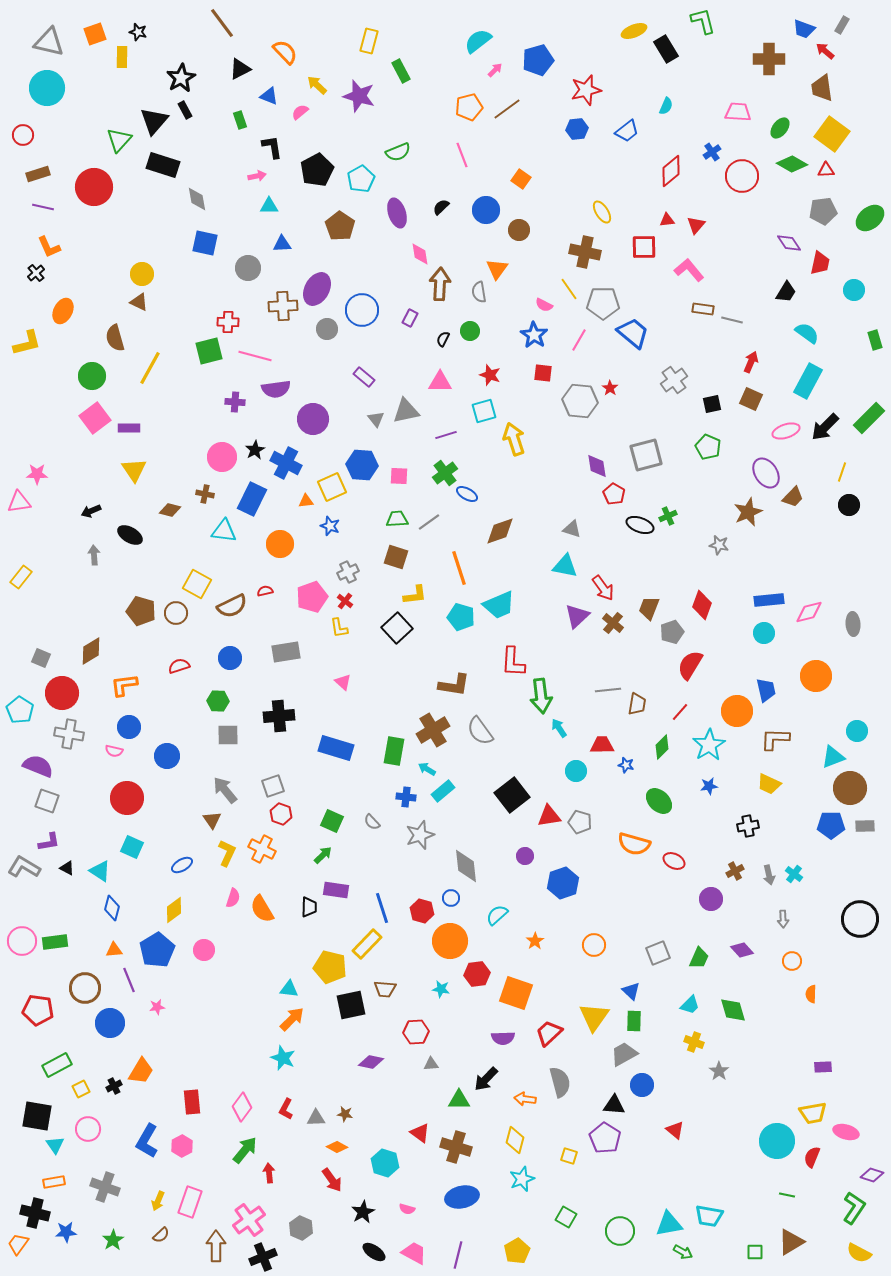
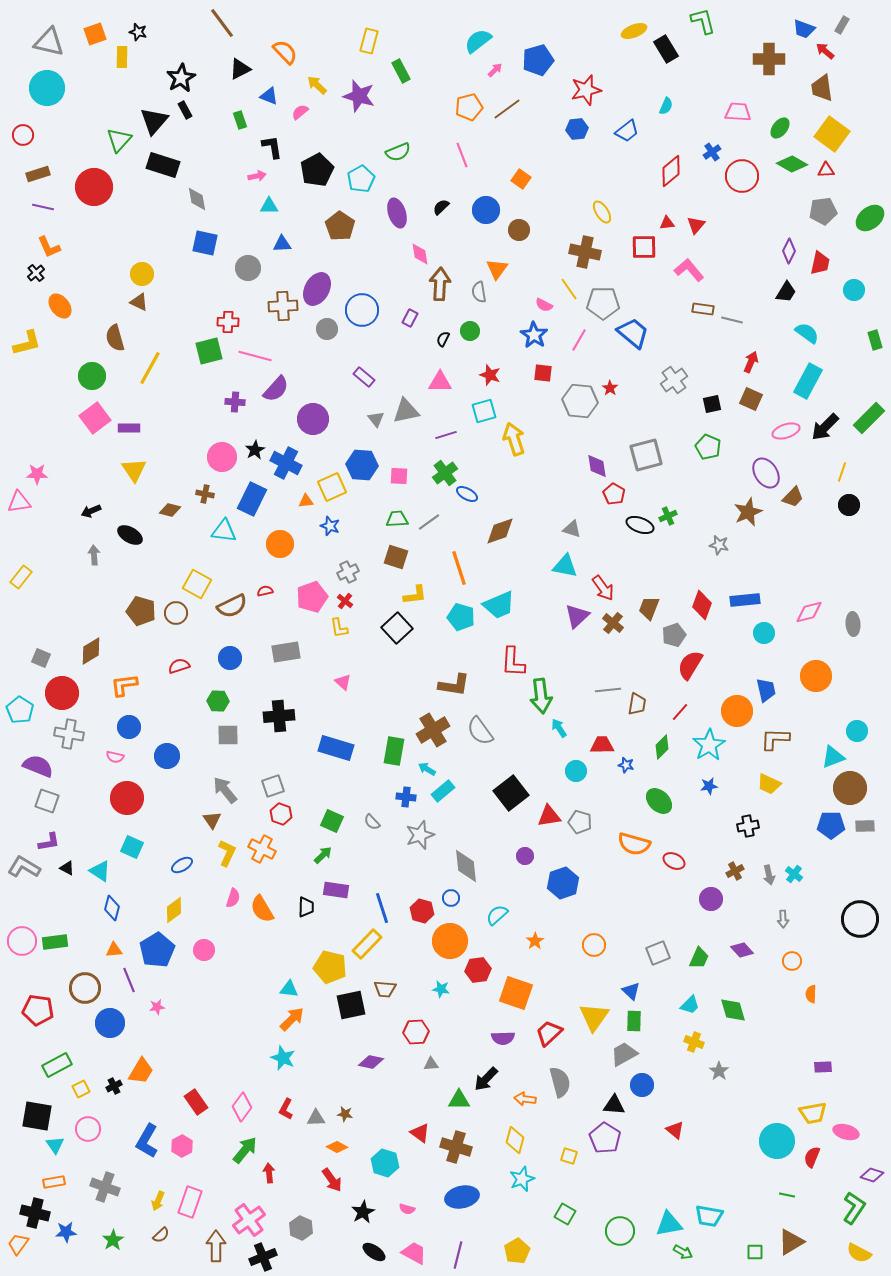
red triangle at (667, 220): moved 3 px down
purple diamond at (789, 243): moved 8 px down; rotated 60 degrees clockwise
orange ellipse at (63, 311): moved 3 px left, 5 px up; rotated 65 degrees counterclockwise
purple semicircle at (276, 389): rotated 40 degrees counterclockwise
blue rectangle at (769, 600): moved 24 px left
gray pentagon at (672, 632): moved 2 px right, 3 px down
pink semicircle at (114, 751): moved 1 px right, 6 px down
black square at (512, 795): moved 1 px left, 2 px up
black trapezoid at (309, 907): moved 3 px left
red hexagon at (477, 974): moved 1 px right, 4 px up
red rectangle at (192, 1102): moved 4 px right; rotated 30 degrees counterclockwise
green square at (566, 1217): moved 1 px left, 3 px up
